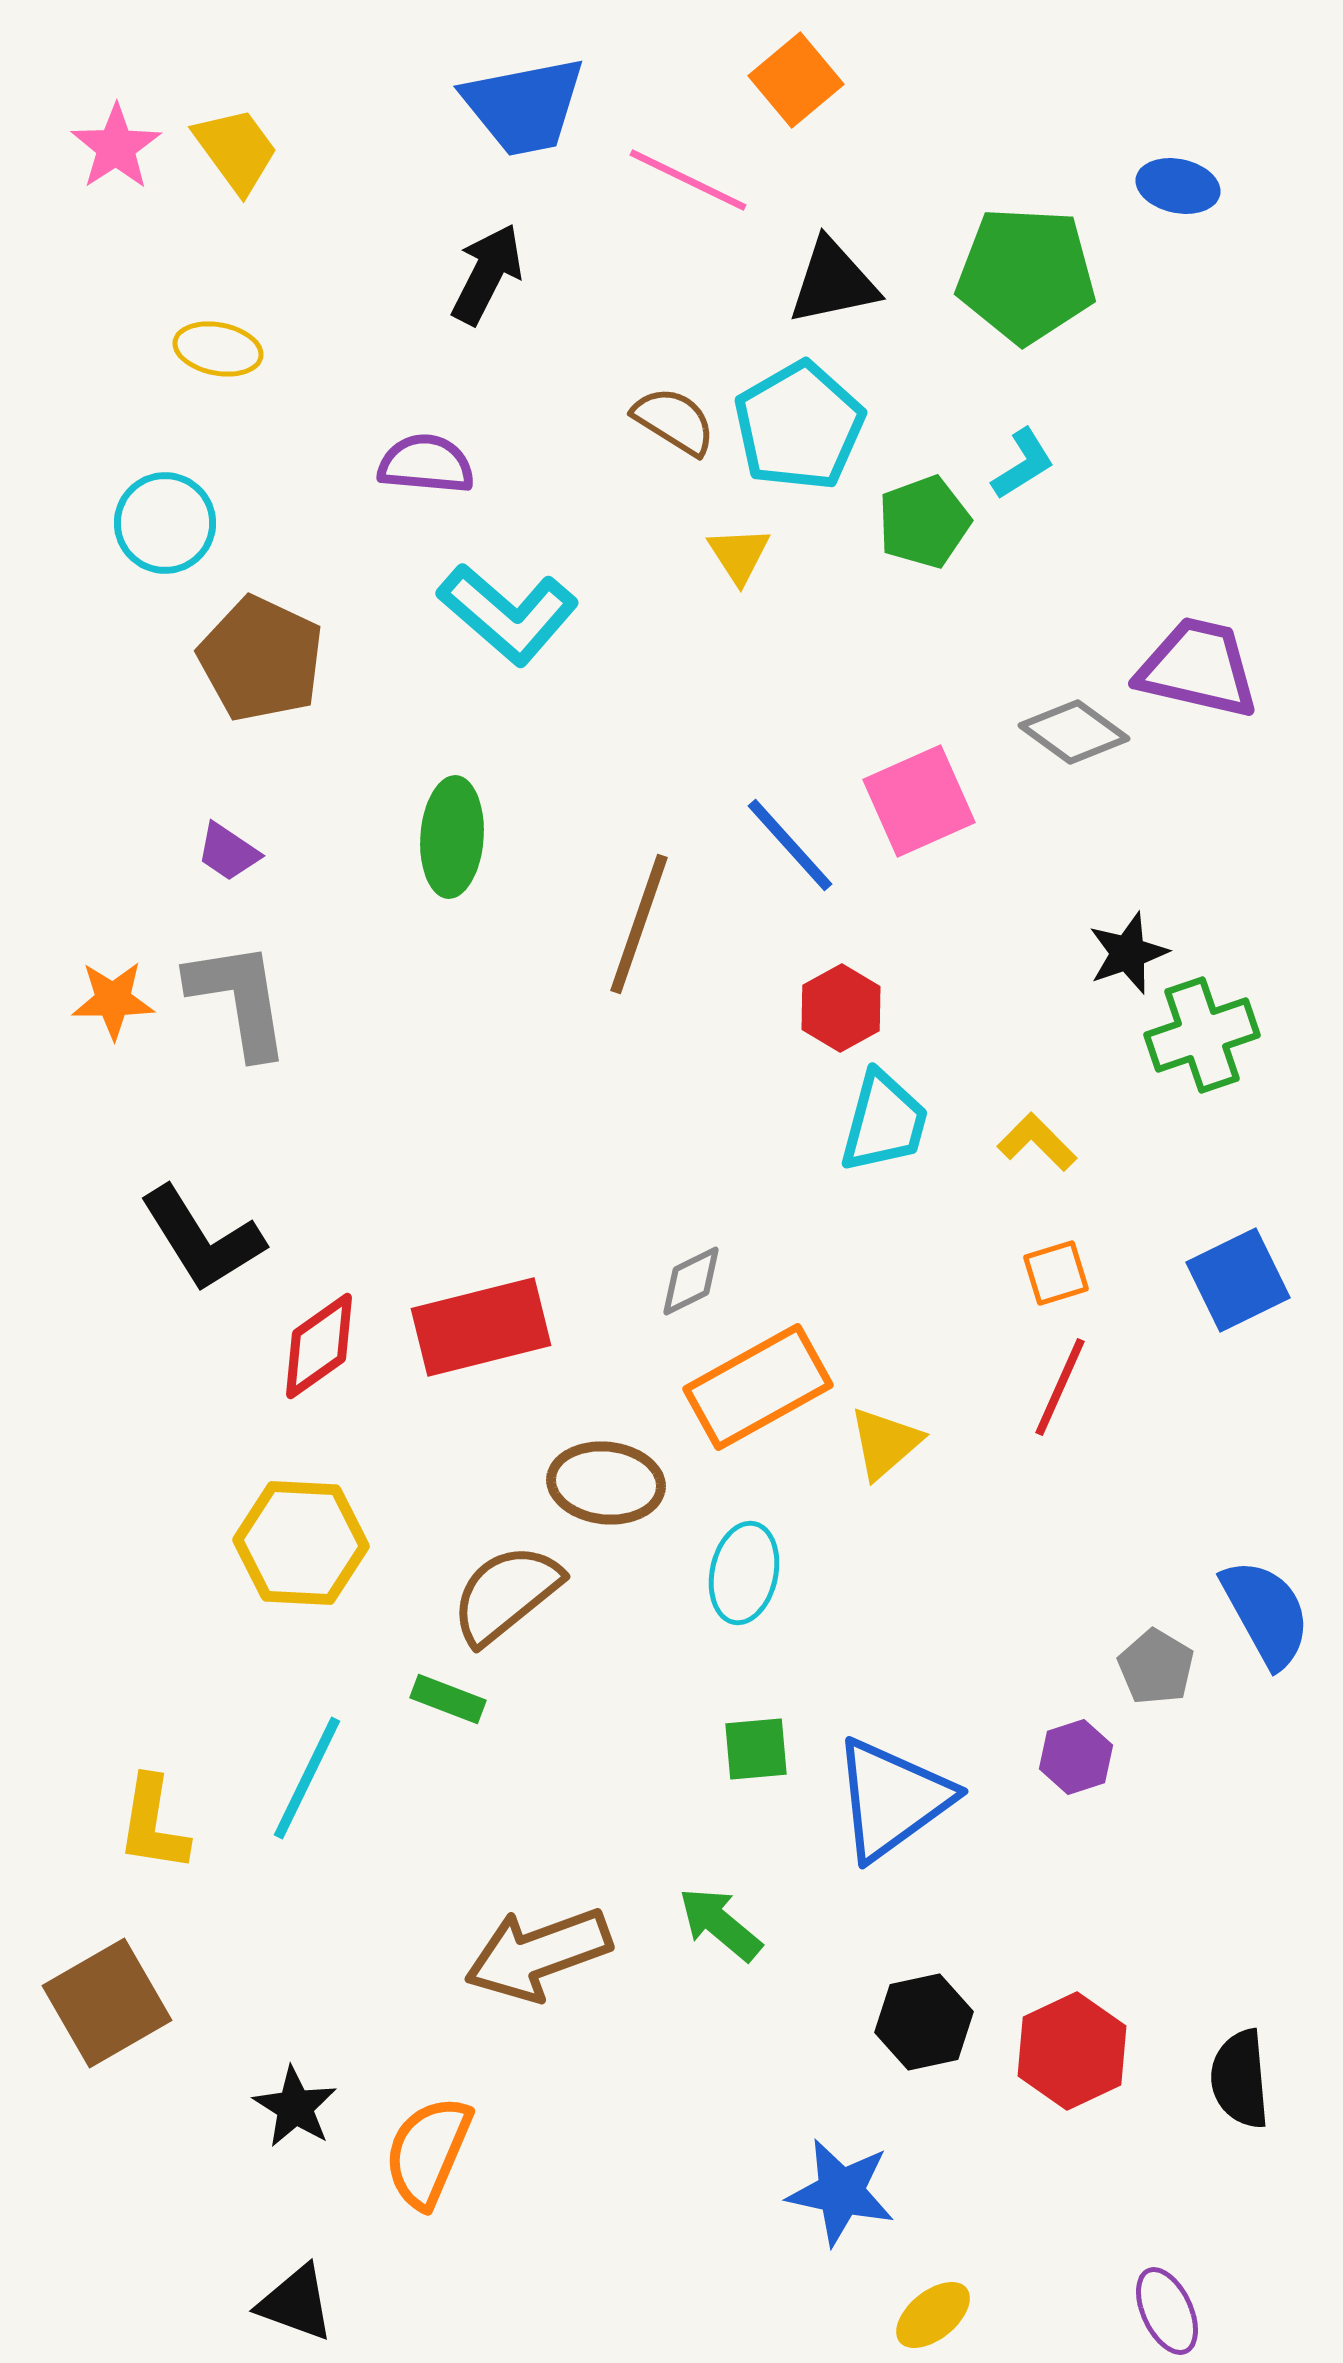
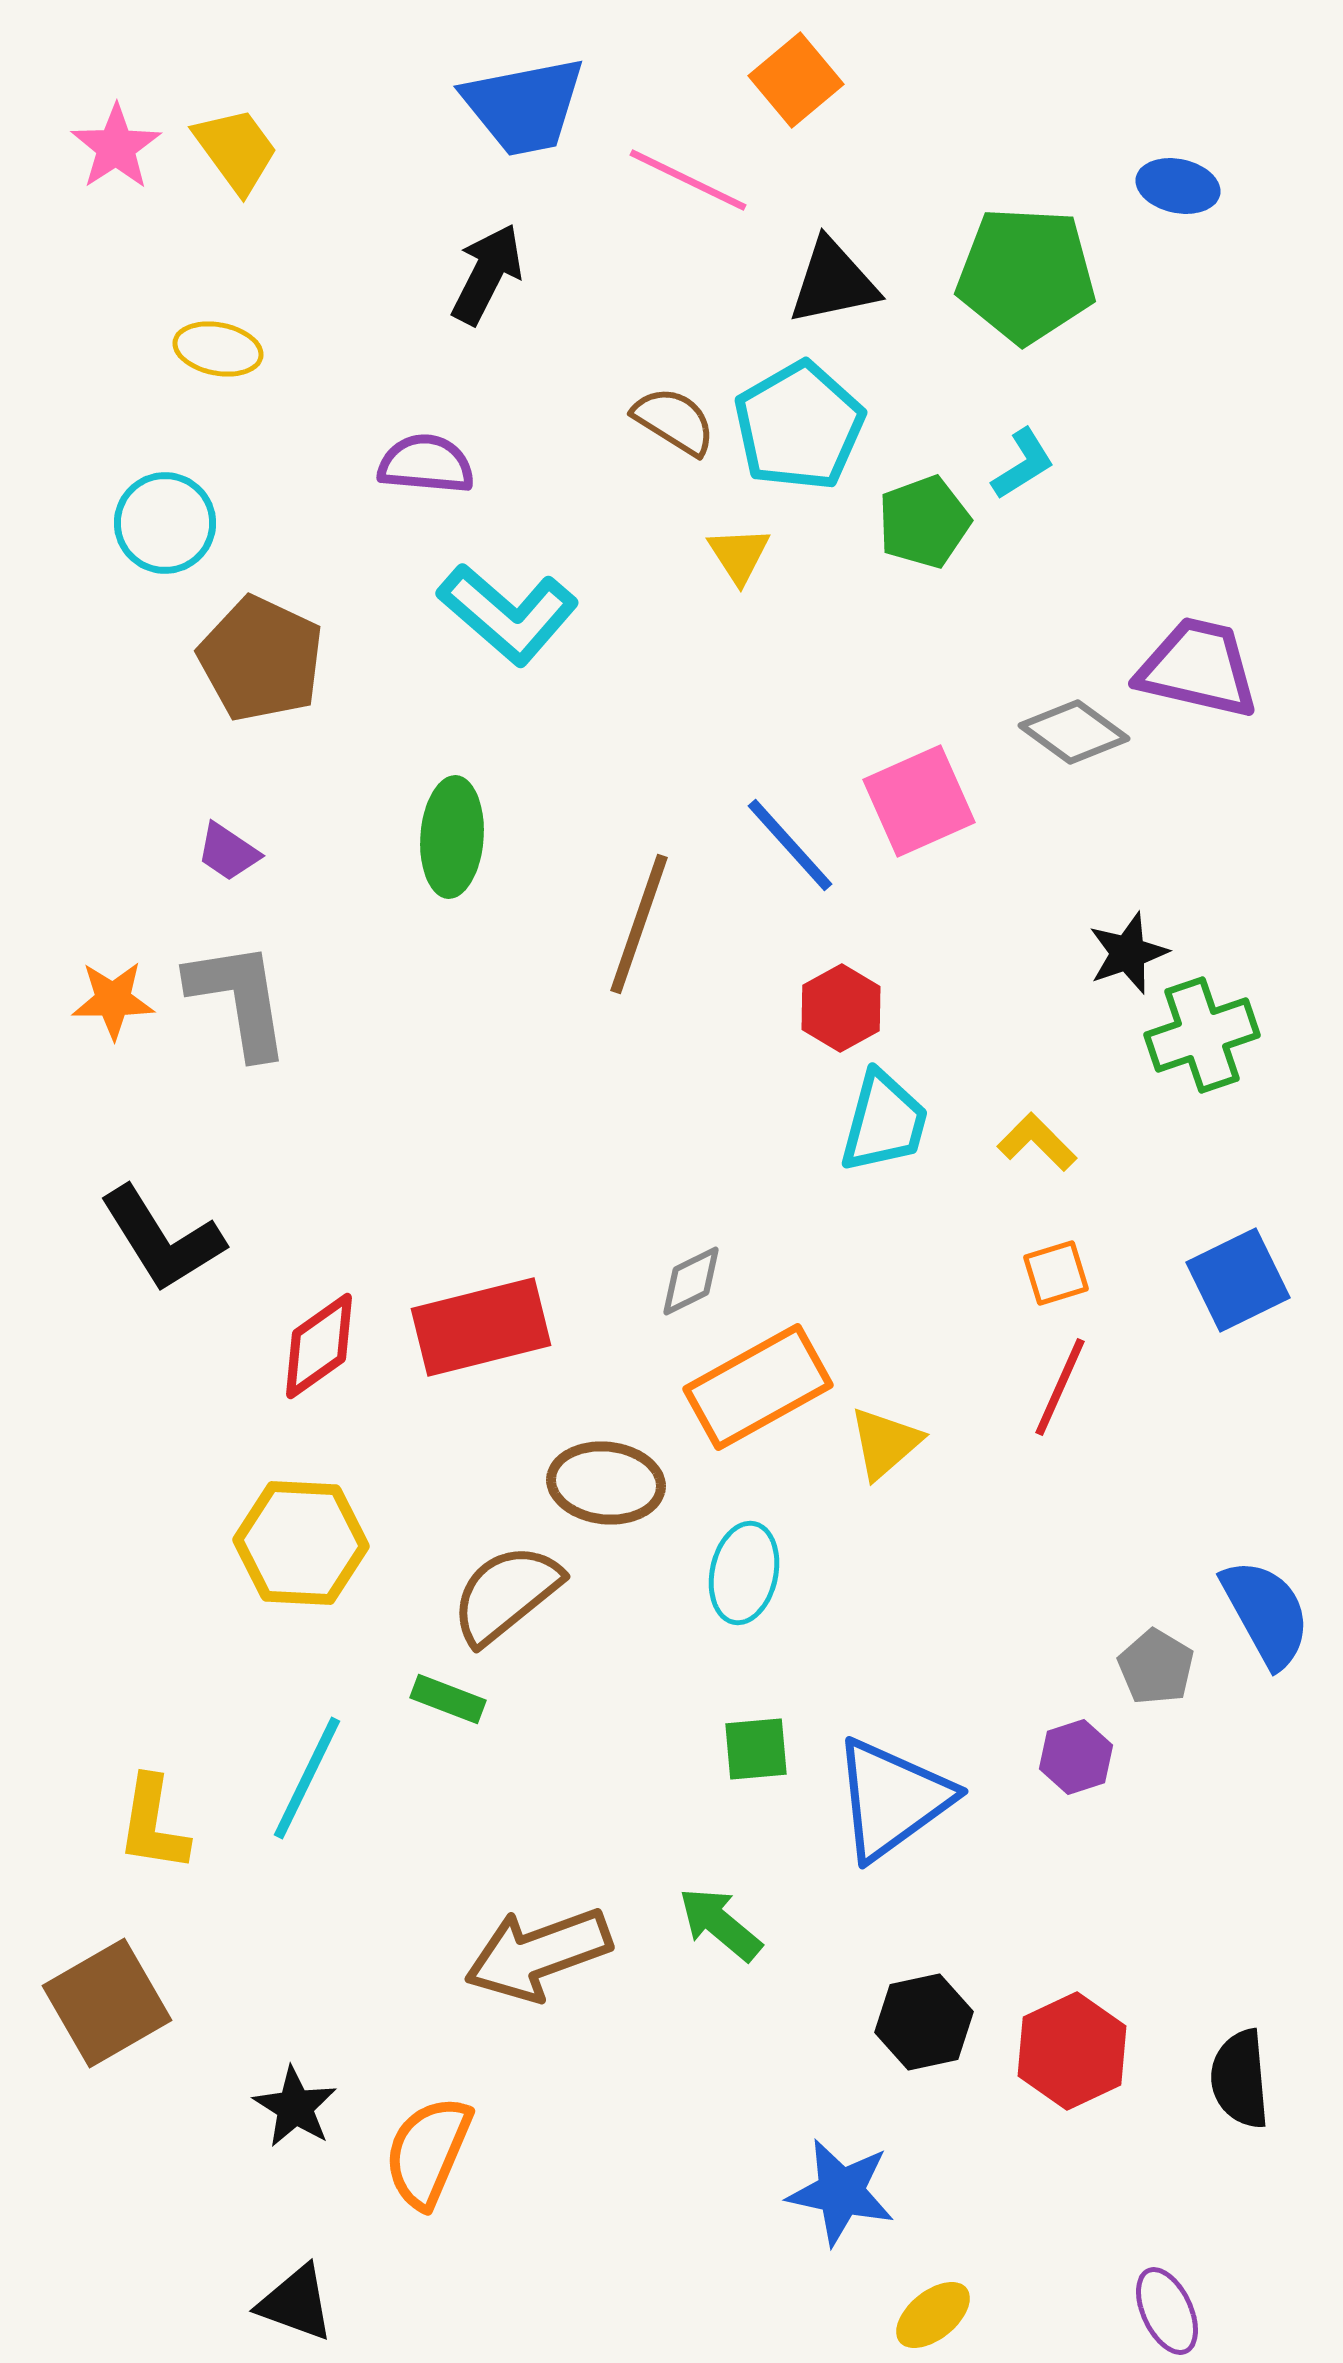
black L-shape at (202, 1239): moved 40 px left
